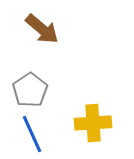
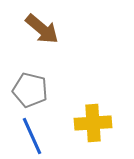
gray pentagon: rotated 24 degrees counterclockwise
blue line: moved 2 px down
